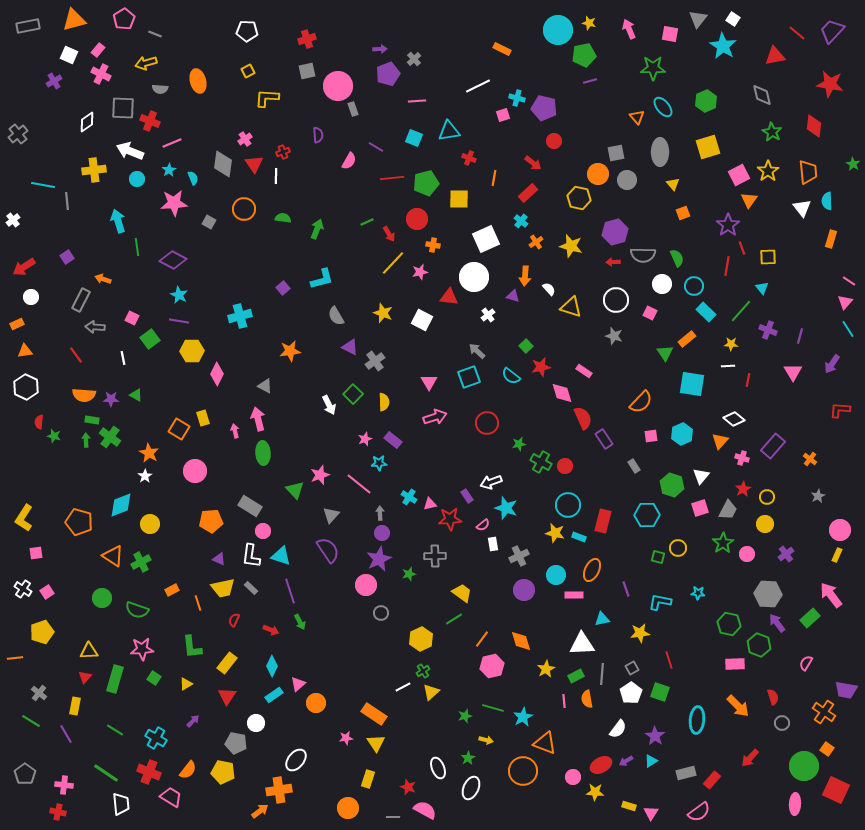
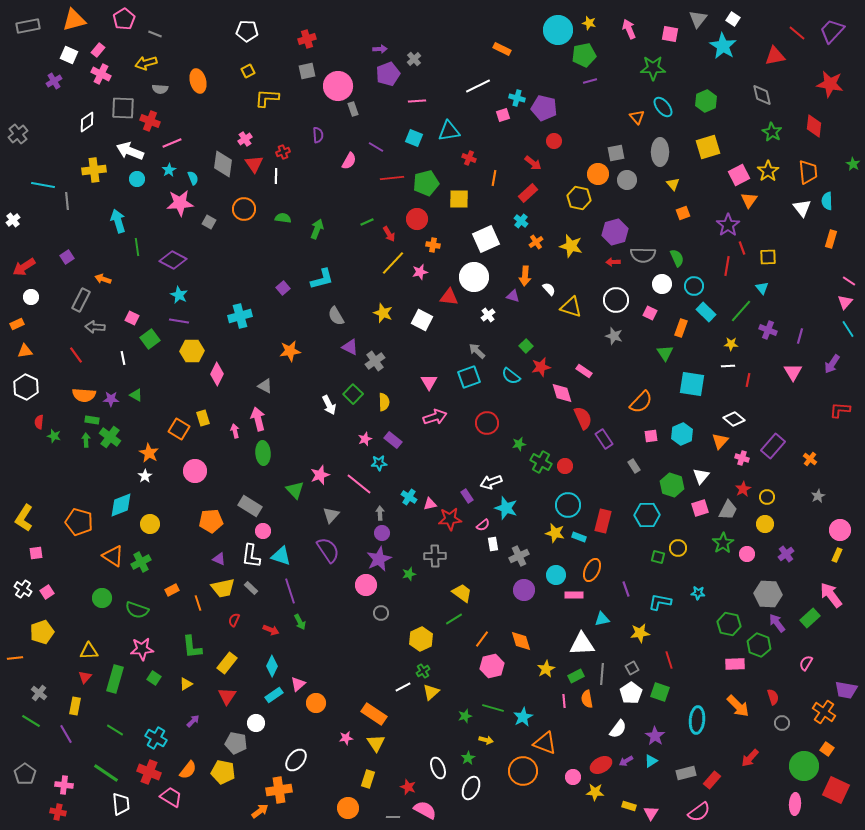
pink star at (174, 203): moved 6 px right
orange rectangle at (687, 339): moved 6 px left, 11 px up; rotated 30 degrees counterclockwise
